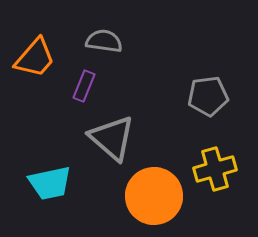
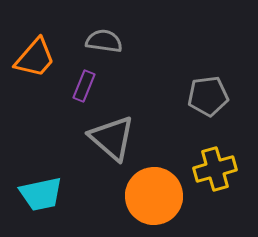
cyan trapezoid: moved 9 px left, 11 px down
